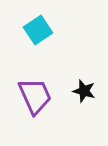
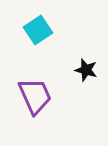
black star: moved 2 px right, 21 px up
